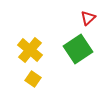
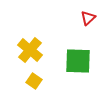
green square: moved 12 px down; rotated 36 degrees clockwise
yellow square: moved 1 px right, 2 px down
